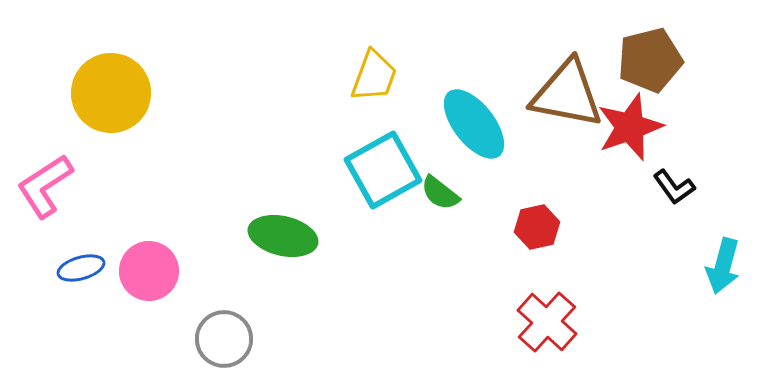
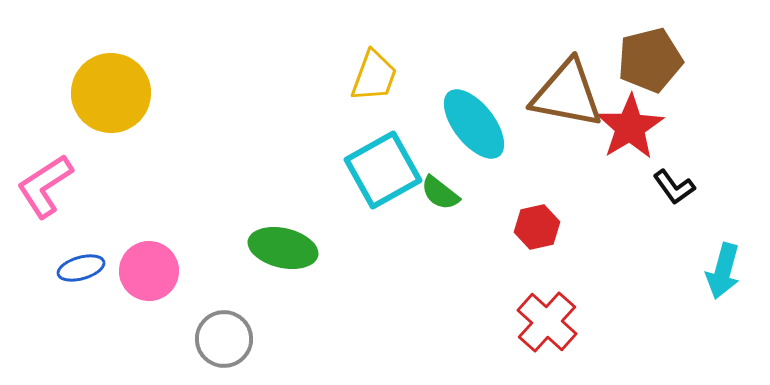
red star: rotated 12 degrees counterclockwise
green ellipse: moved 12 px down
cyan arrow: moved 5 px down
